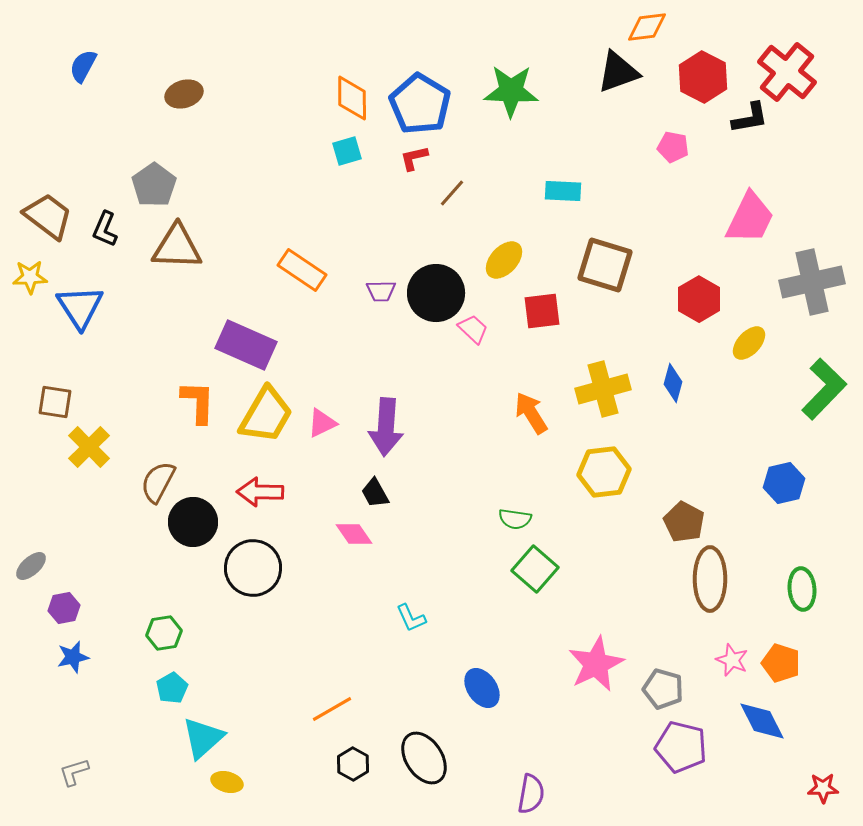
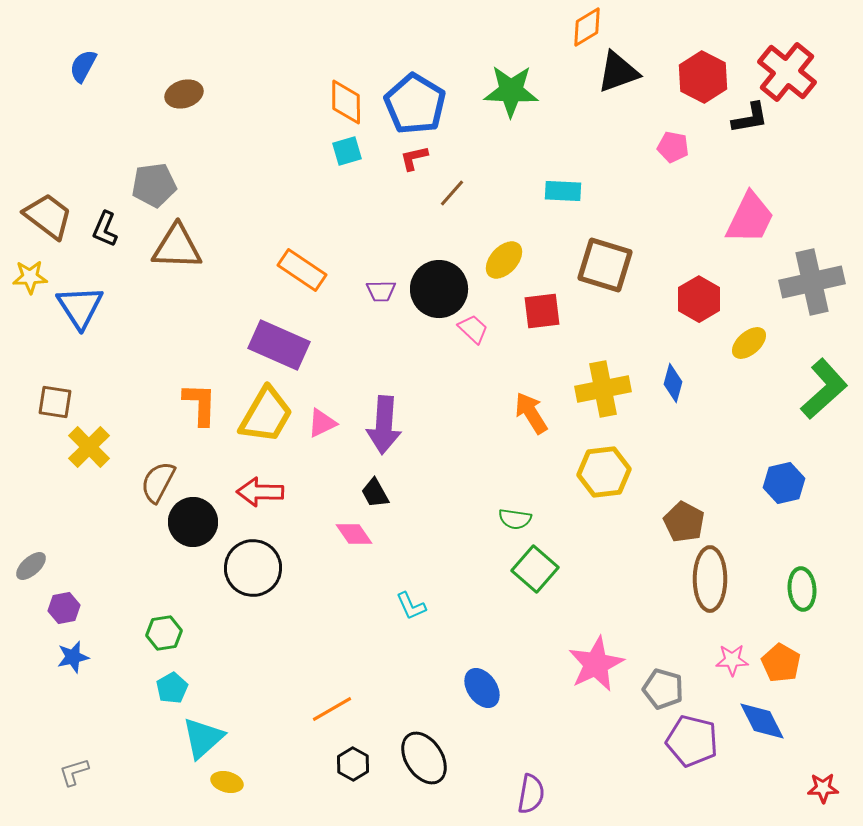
orange diamond at (647, 27): moved 60 px left; rotated 24 degrees counterclockwise
orange diamond at (352, 98): moved 6 px left, 4 px down
blue pentagon at (420, 104): moved 5 px left
gray pentagon at (154, 185): rotated 27 degrees clockwise
black circle at (436, 293): moved 3 px right, 4 px up
yellow ellipse at (749, 343): rotated 6 degrees clockwise
purple rectangle at (246, 345): moved 33 px right
yellow cross at (603, 389): rotated 4 degrees clockwise
green L-shape at (824, 389): rotated 4 degrees clockwise
orange L-shape at (198, 402): moved 2 px right, 2 px down
purple arrow at (386, 427): moved 2 px left, 2 px up
cyan L-shape at (411, 618): moved 12 px up
pink star at (732, 660): rotated 24 degrees counterclockwise
orange pentagon at (781, 663): rotated 12 degrees clockwise
purple pentagon at (681, 747): moved 11 px right, 6 px up
